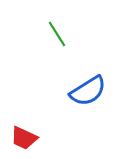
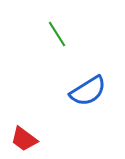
red trapezoid: moved 1 px down; rotated 12 degrees clockwise
